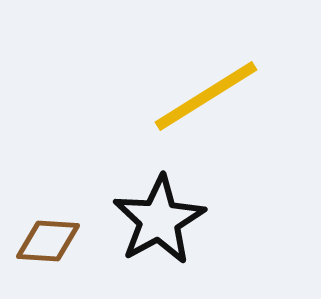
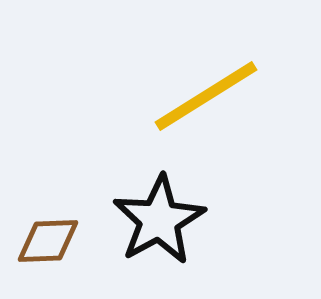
brown diamond: rotated 6 degrees counterclockwise
